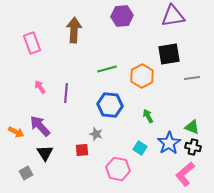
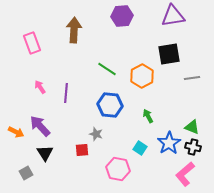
green line: rotated 48 degrees clockwise
